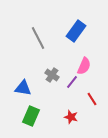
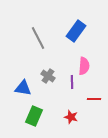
pink semicircle: rotated 18 degrees counterclockwise
gray cross: moved 4 px left, 1 px down
purple line: rotated 40 degrees counterclockwise
red line: moved 2 px right; rotated 56 degrees counterclockwise
green rectangle: moved 3 px right
